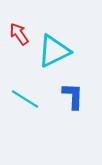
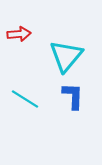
red arrow: rotated 120 degrees clockwise
cyan triangle: moved 12 px right, 5 px down; rotated 24 degrees counterclockwise
